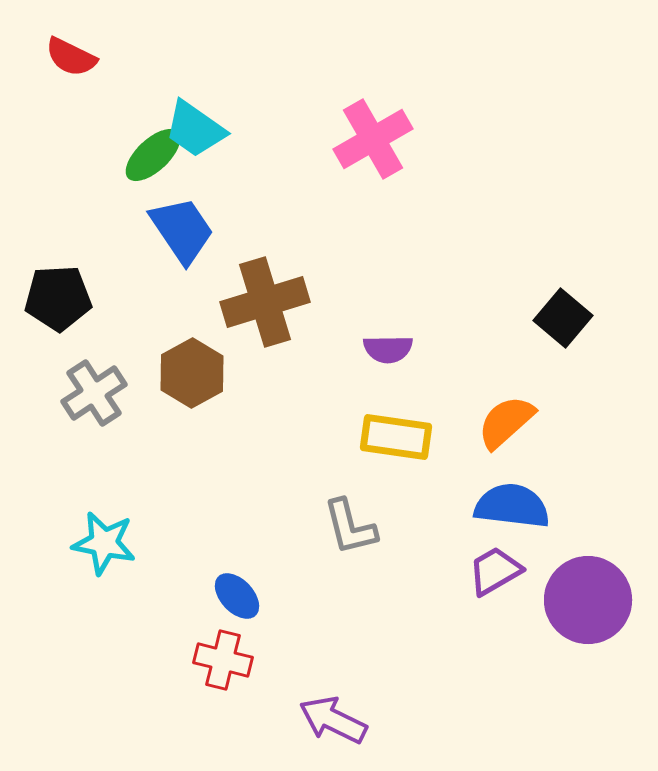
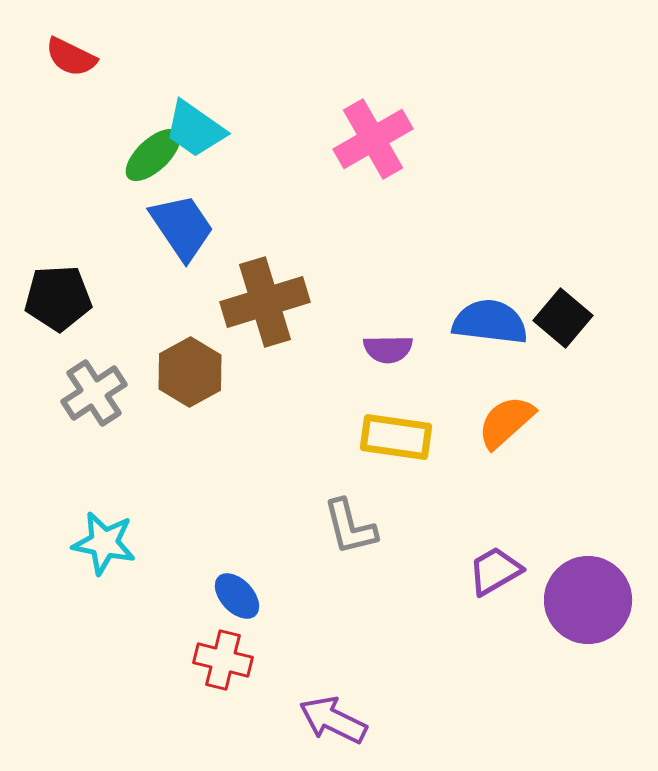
blue trapezoid: moved 3 px up
brown hexagon: moved 2 px left, 1 px up
blue semicircle: moved 22 px left, 184 px up
